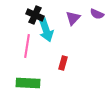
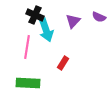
purple semicircle: moved 2 px right, 3 px down
purple triangle: moved 3 px down
pink line: moved 1 px down
red rectangle: rotated 16 degrees clockwise
